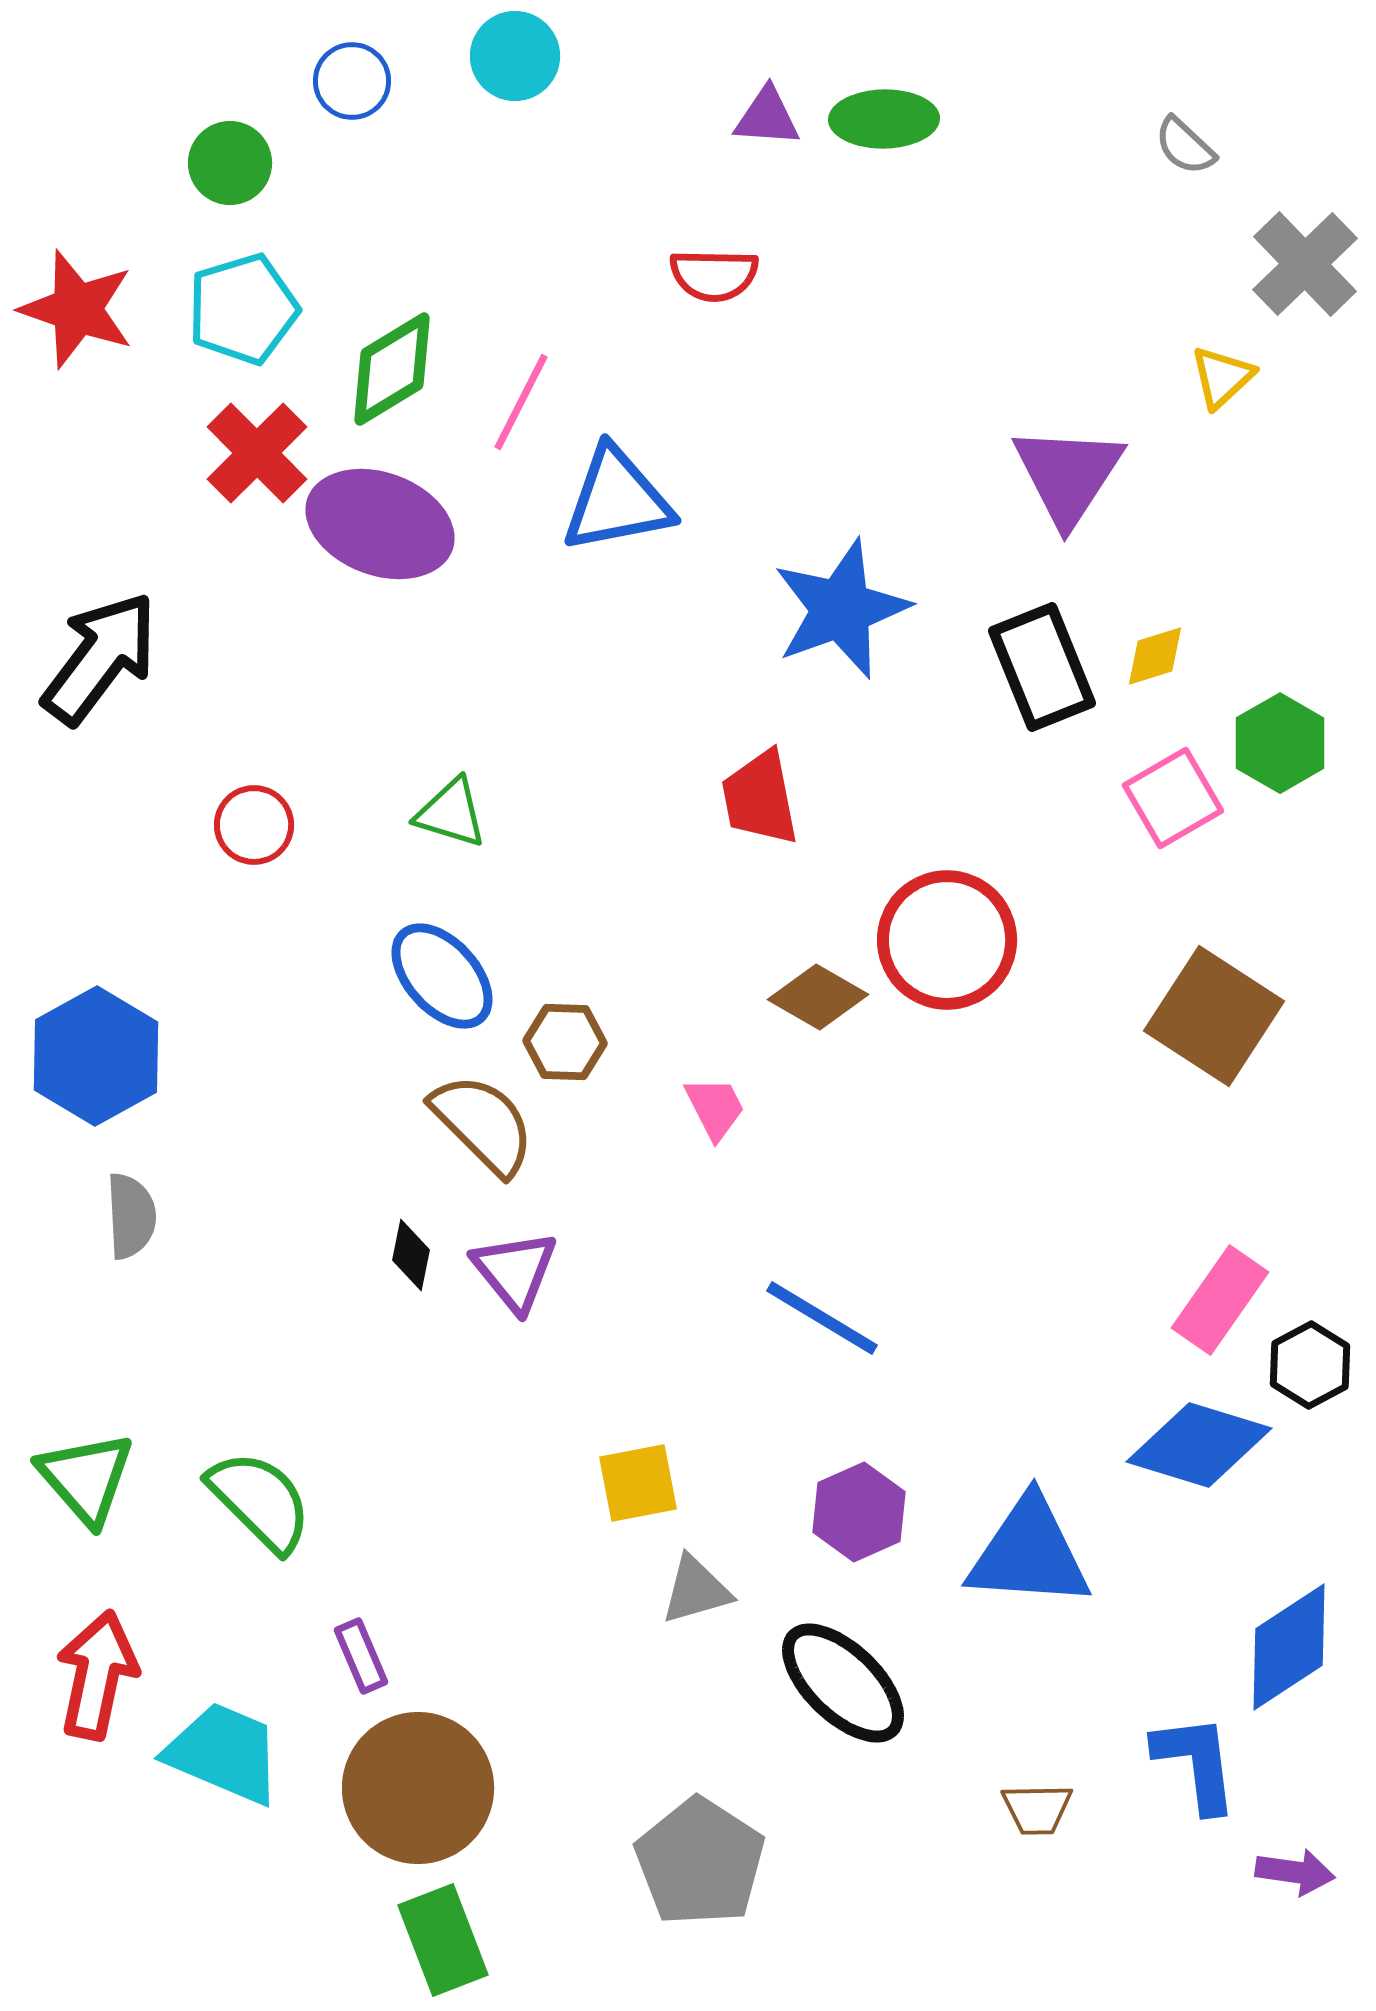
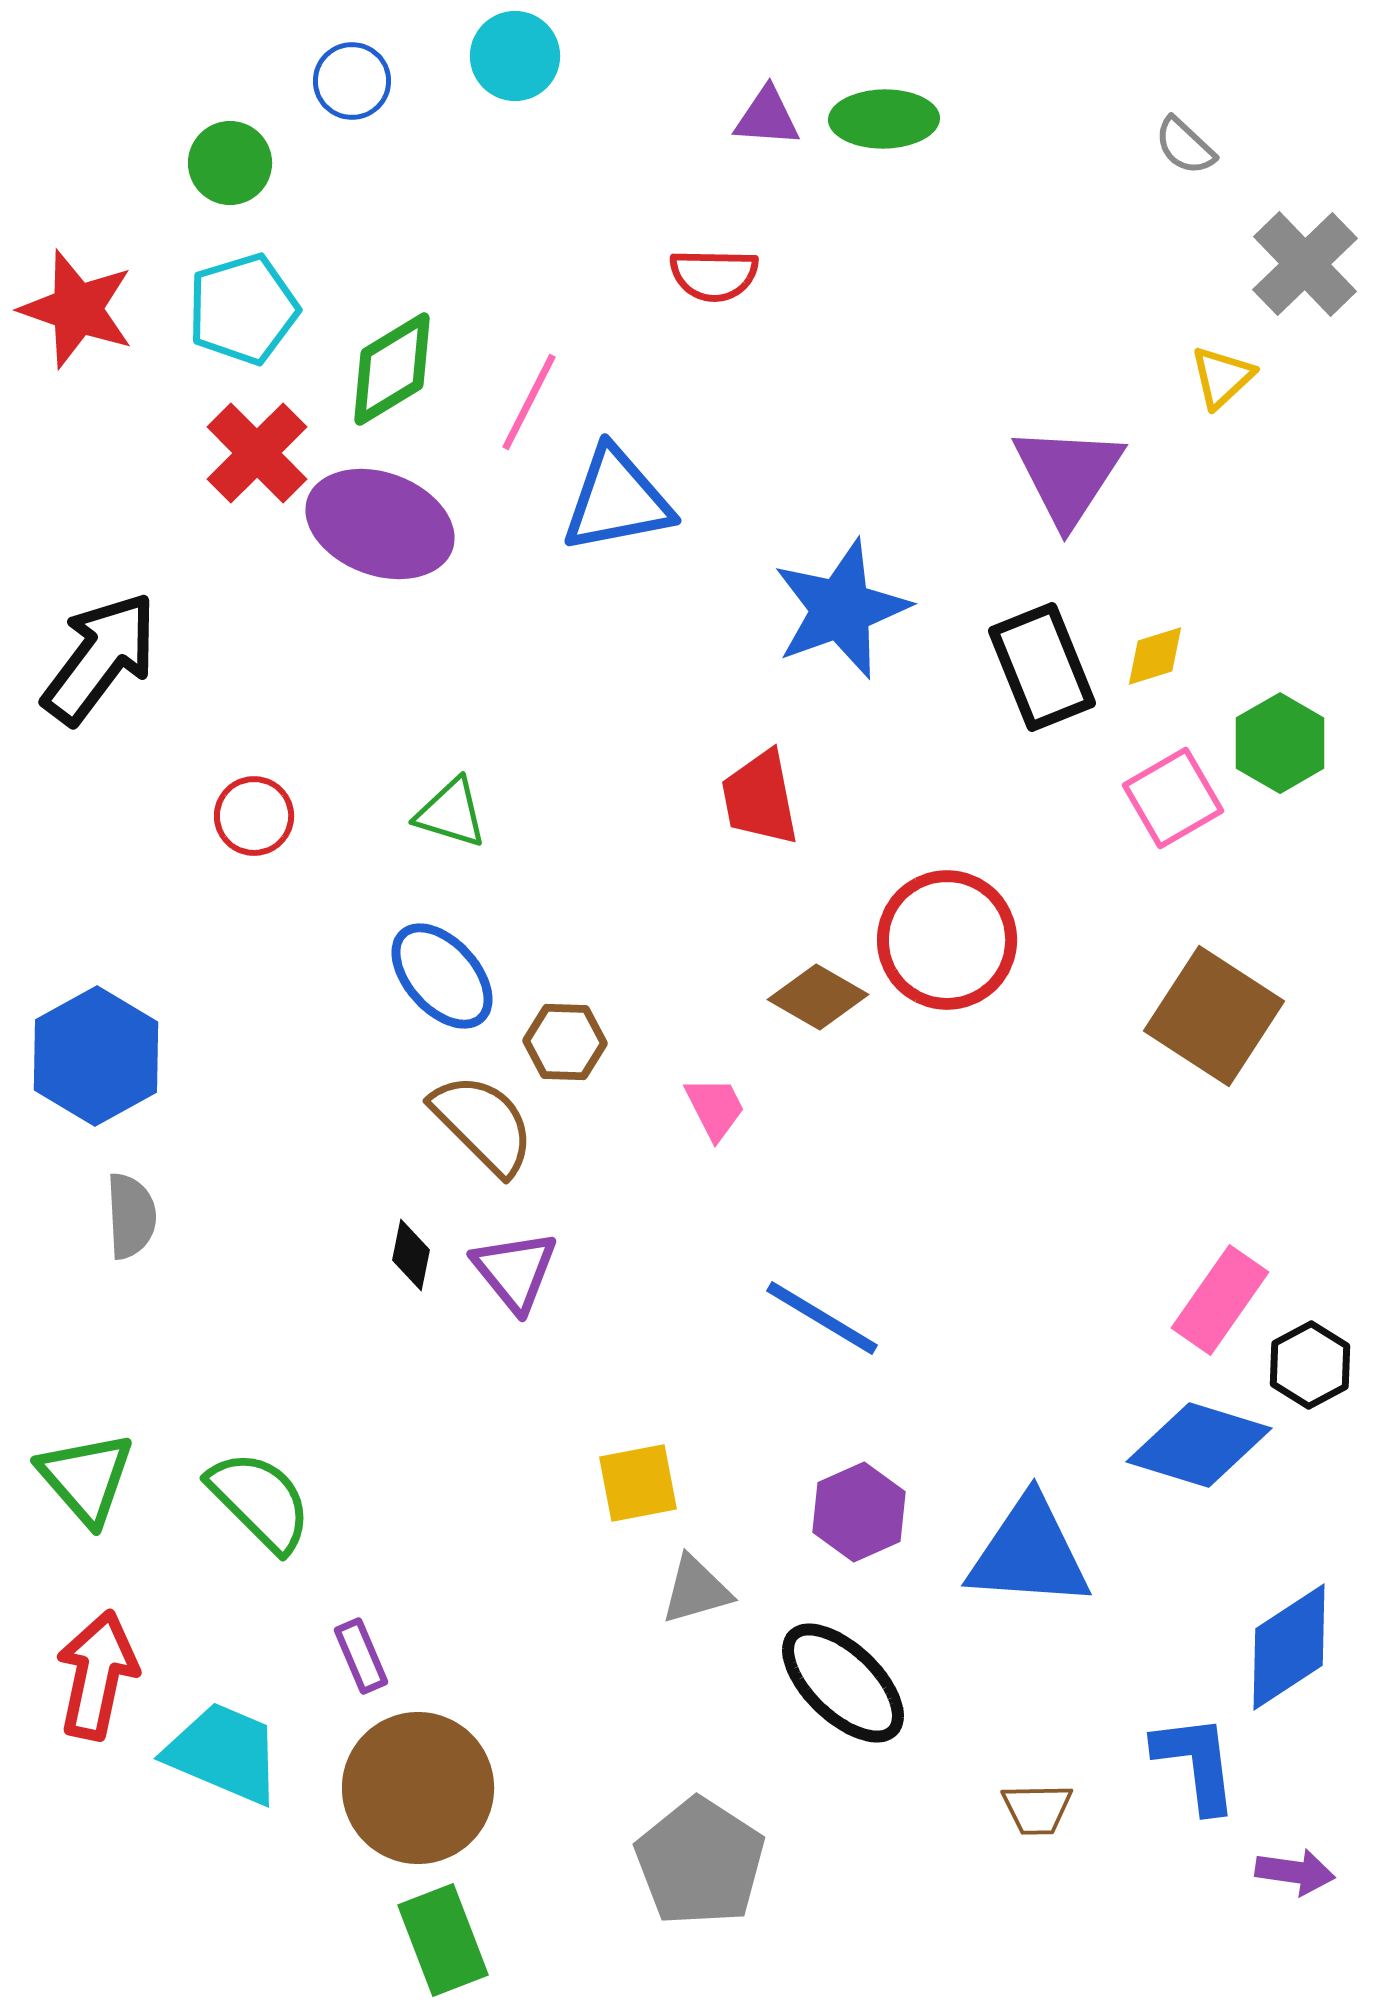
pink line at (521, 402): moved 8 px right
red circle at (254, 825): moved 9 px up
